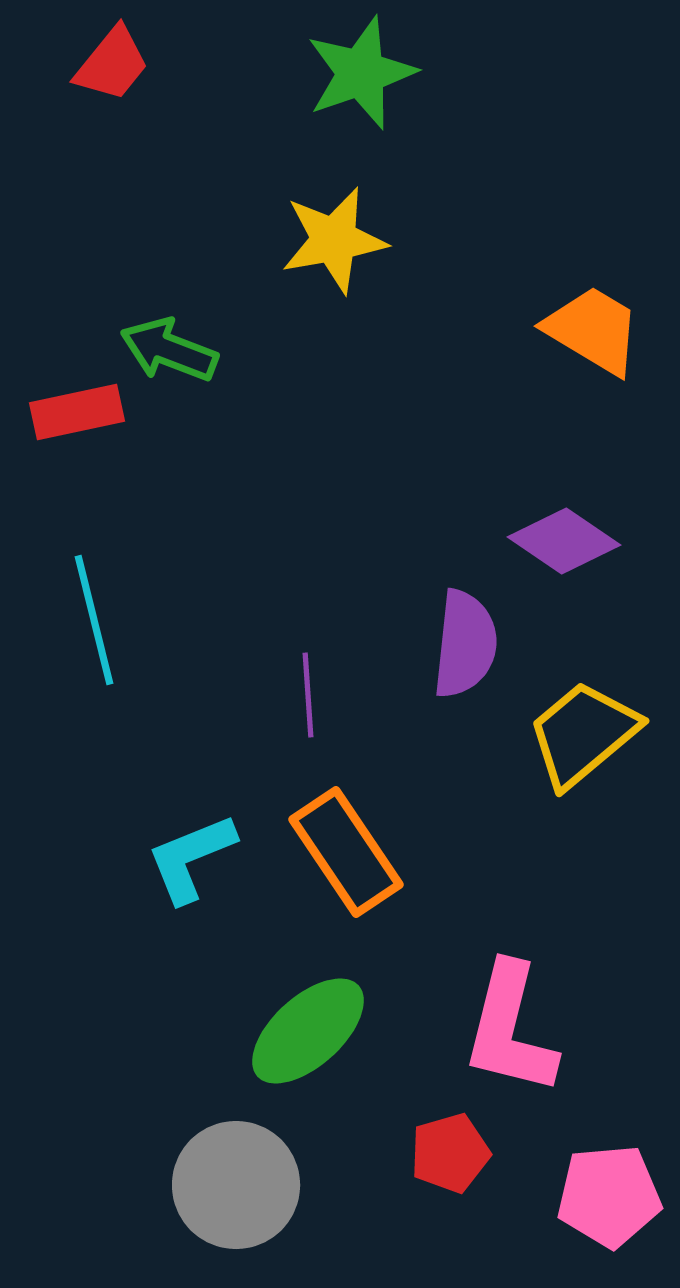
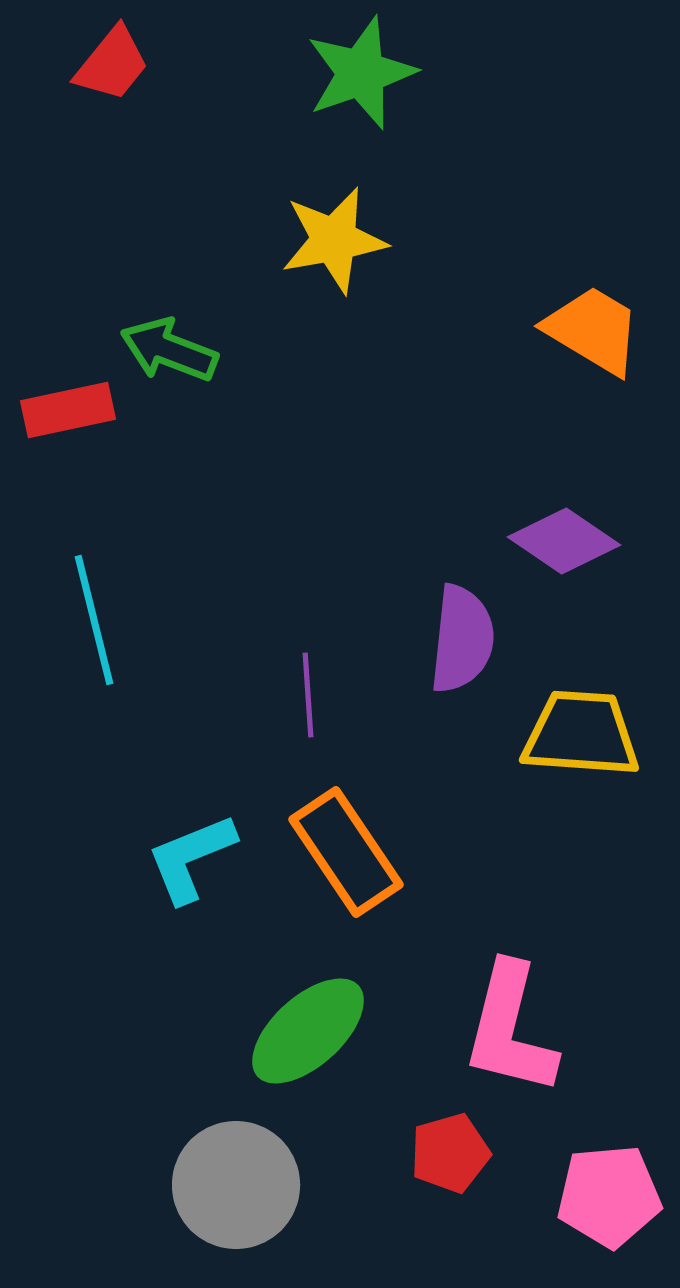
red rectangle: moved 9 px left, 2 px up
purple semicircle: moved 3 px left, 5 px up
yellow trapezoid: moved 2 px left; rotated 44 degrees clockwise
